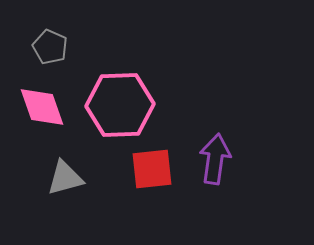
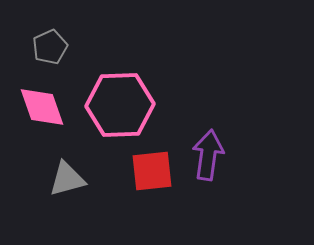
gray pentagon: rotated 24 degrees clockwise
purple arrow: moved 7 px left, 4 px up
red square: moved 2 px down
gray triangle: moved 2 px right, 1 px down
